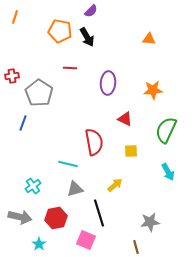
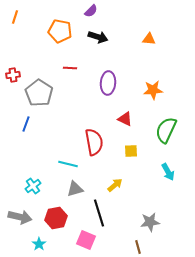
black arrow: moved 11 px right; rotated 42 degrees counterclockwise
red cross: moved 1 px right, 1 px up
blue line: moved 3 px right, 1 px down
brown line: moved 2 px right
